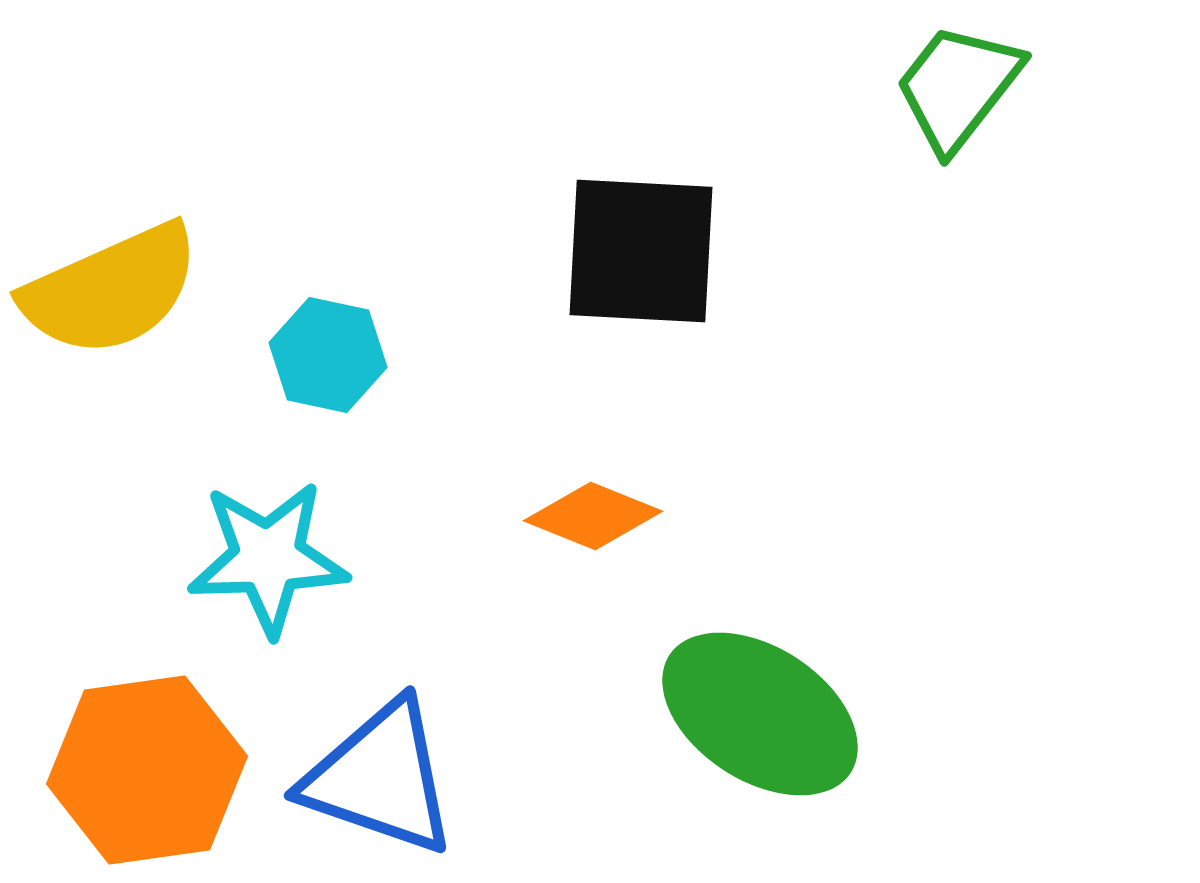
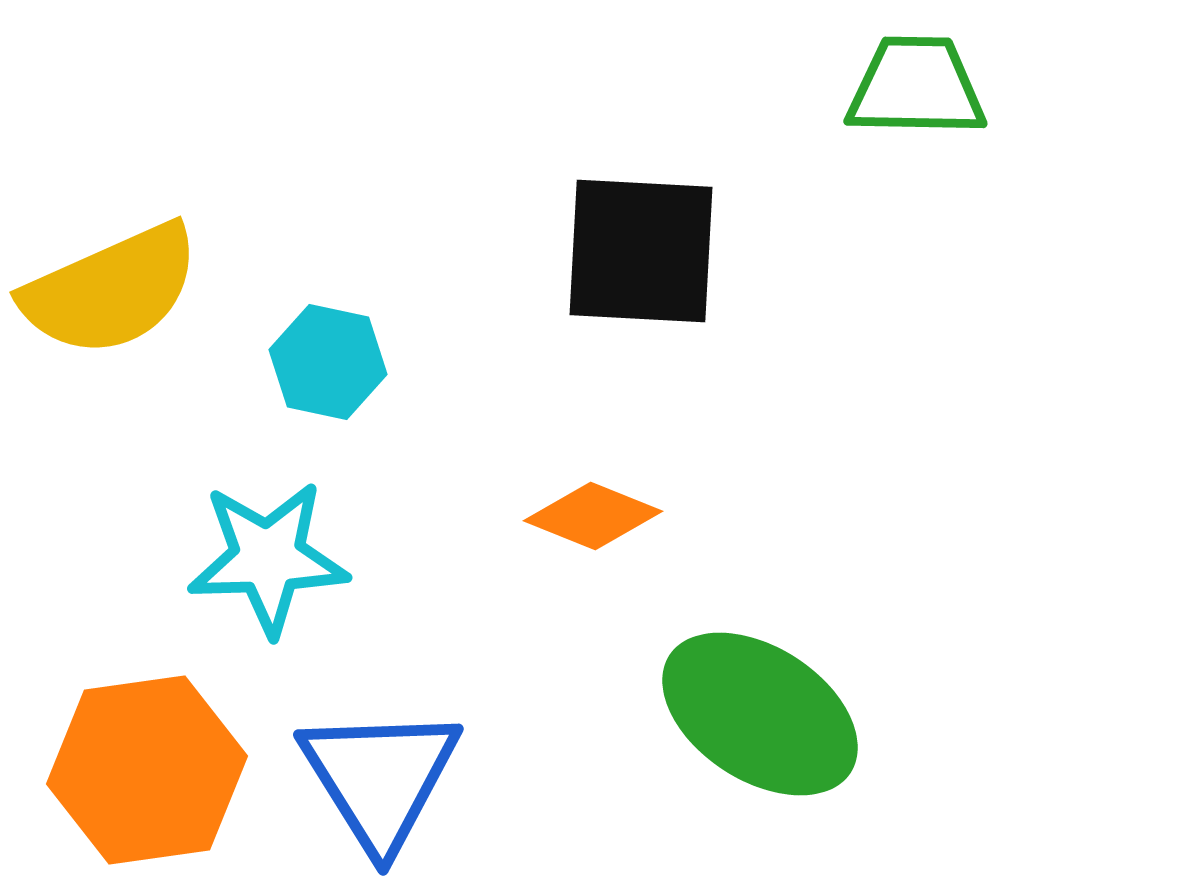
green trapezoid: moved 42 px left; rotated 53 degrees clockwise
cyan hexagon: moved 7 px down
blue triangle: rotated 39 degrees clockwise
